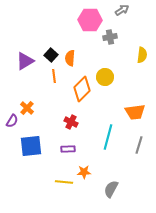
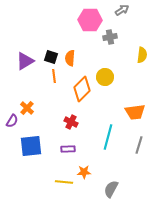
black square: moved 2 px down; rotated 24 degrees counterclockwise
